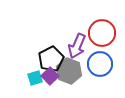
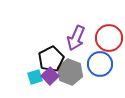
red circle: moved 7 px right, 5 px down
purple arrow: moved 1 px left, 8 px up
gray hexagon: moved 1 px right, 1 px down
cyan square: moved 1 px up
